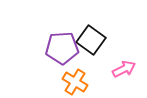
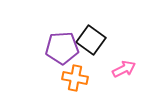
orange cross: moved 4 px up; rotated 20 degrees counterclockwise
